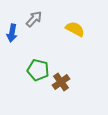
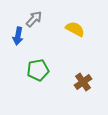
blue arrow: moved 6 px right, 3 px down
green pentagon: rotated 25 degrees counterclockwise
brown cross: moved 22 px right
